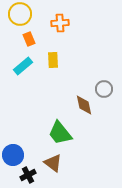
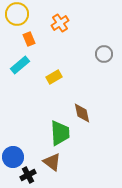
yellow circle: moved 3 px left
orange cross: rotated 30 degrees counterclockwise
yellow rectangle: moved 1 px right, 17 px down; rotated 63 degrees clockwise
cyan rectangle: moved 3 px left, 1 px up
gray circle: moved 35 px up
brown diamond: moved 2 px left, 8 px down
green trapezoid: rotated 144 degrees counterclockwise
blue circle: moved 2 px down
brown triangle: moved 1 px left, 1 px up
